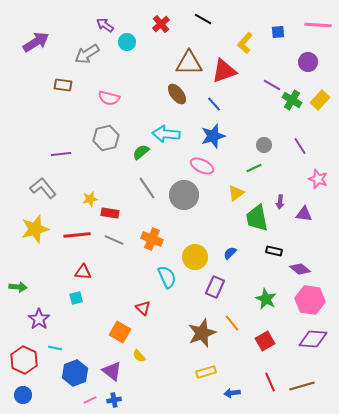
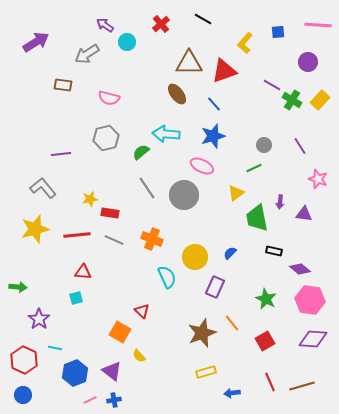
red triangle at (143, 308): moved 1 px left, 3 px down
